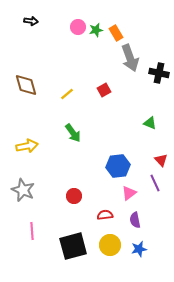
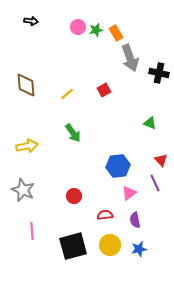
brown diamond: rotated 10 degrees clockwise
